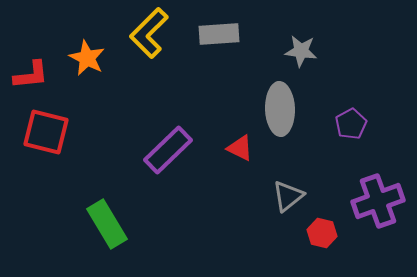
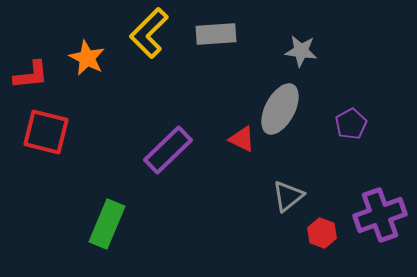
gray rectangle: moved 3 px left
gray ellipse: rotated 30 degrees clockwise
red triangle: moved 2 px right, 9 px up
purple cross: moved 2 px right, 14 px down
green rectangle: rotated 54 degrees clockwise
red hexagon: rotated 8 degrees clockwise
